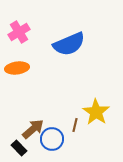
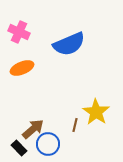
pink cross: rotated 35 degrees counterclockwise
orange ellipse: moved 5 px right; rotated 15 degrees counterclockwise
blue circle: moved 4 px left, 5 px down
